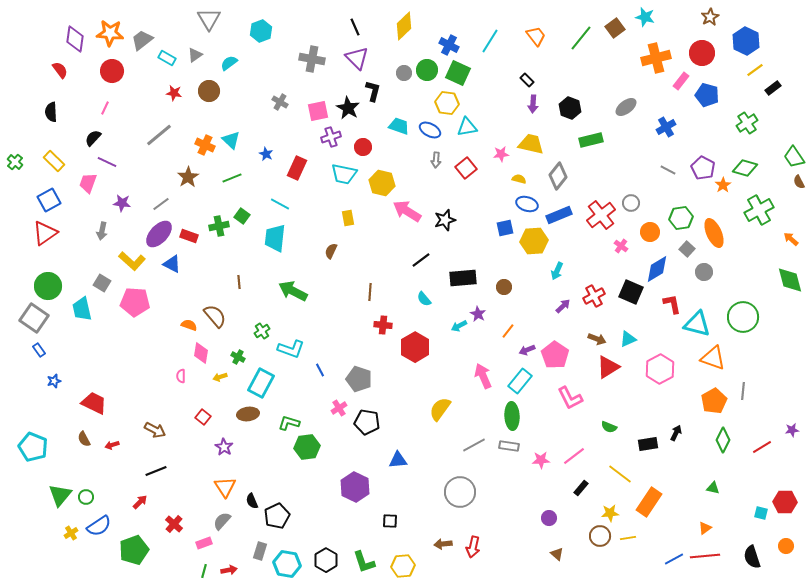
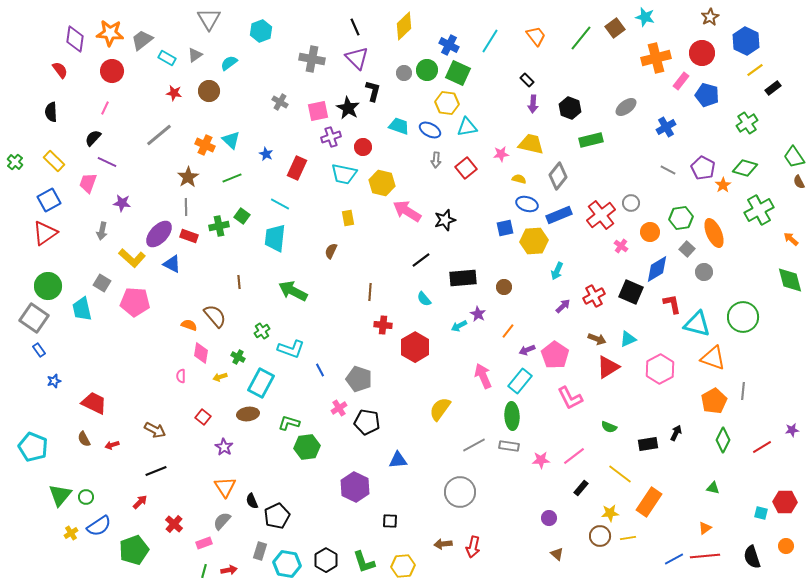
gray line at (161, 204): moved 25 px right, 3 px down; rotated 54 degrees counterclockwise
yellow L-shape at (132, 261): moved 3 px up
